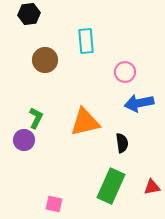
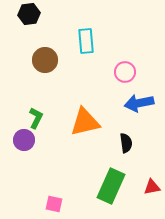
black semicircle: moved 4 px right
